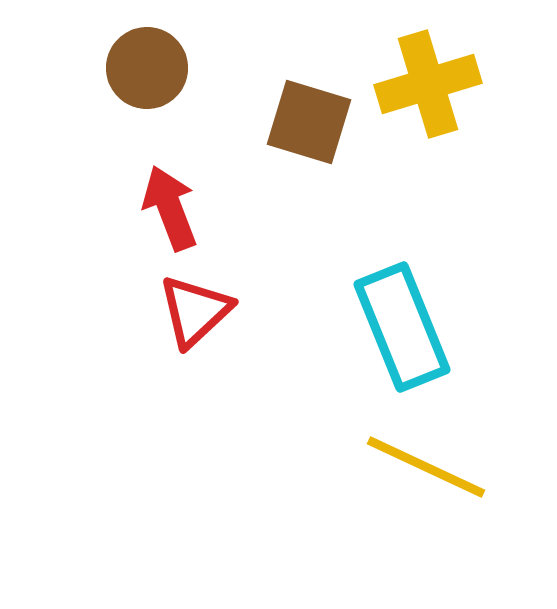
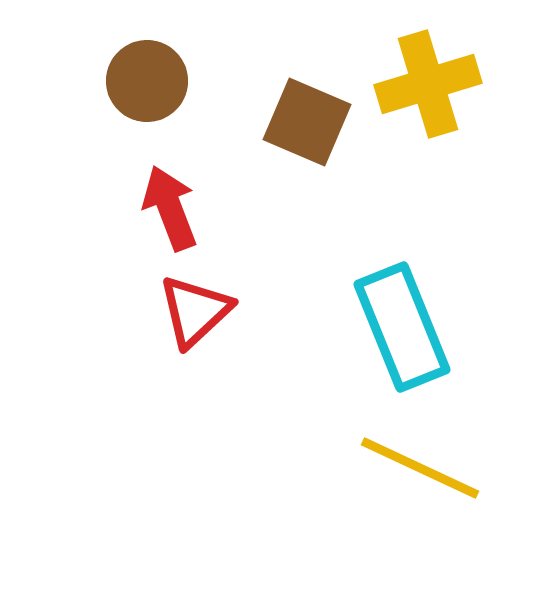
brown circle: moved 13 px down
brown square: moved 2 px left; rotated 6 degrees clockwise
yellow line: moved 6 px left, 1 px down
